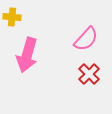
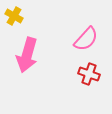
yellow cross: moved 2 px right, 1 px up; rotated 24 degrees clockwise
red cross: rotated 25 degrees counterclockwise
